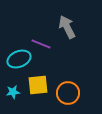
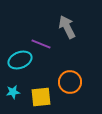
cyan ellipse: moved 1 px right, 1 px down
yellow square: moved 3 px right, 12 px down
orange circle: moved 2 px right, 11 px up
